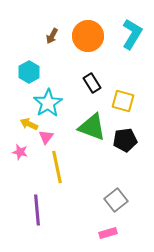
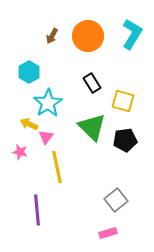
green triangle: rotated 24 degrees clockwise
